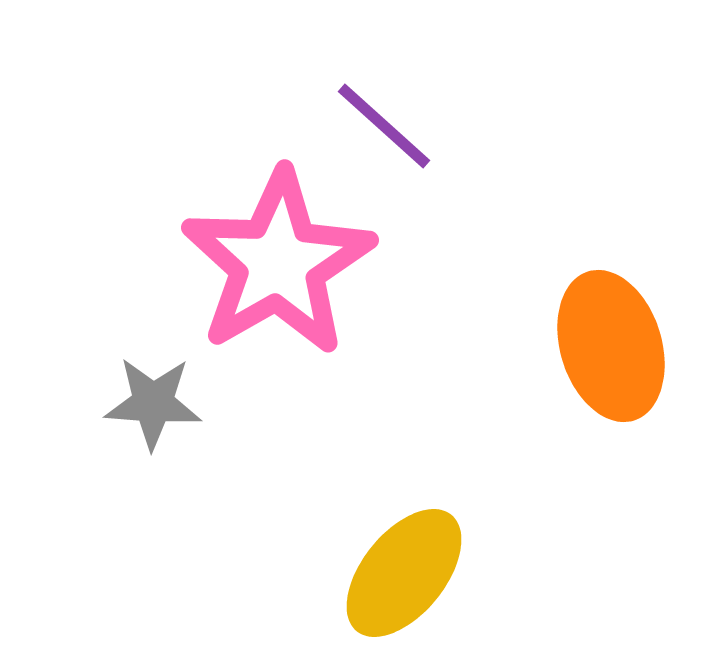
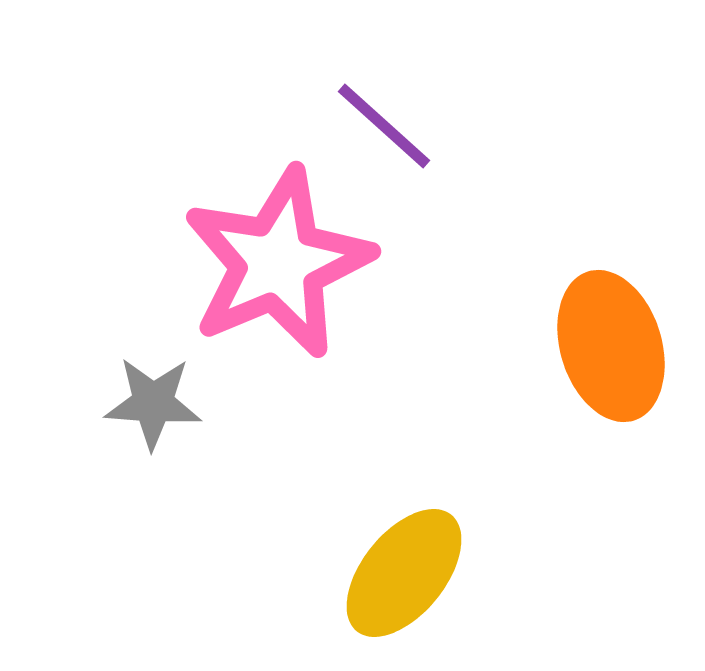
pink star: rotated 7 degrees clockwise
